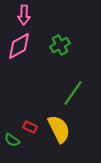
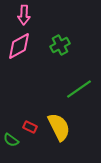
green line: moved 6 px right, 4 px up; rotated 20 degrees clockwise
yellow semicircle: moved 2 px up
green semicircle: moved 1 px left
